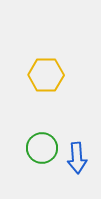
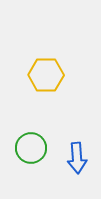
green circle: moved 11 px left
